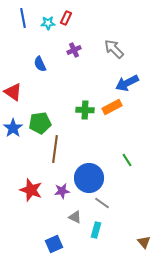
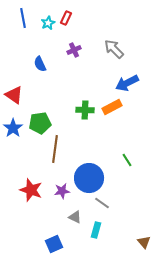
cyan star: rotated 24 degrees counterclockwise
red triangle: moved 1 px right, 3 px down
